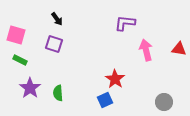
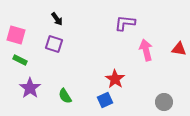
green semicircle: moved 7 px right, 3 px down; rotated 28 degrees counterclockwise
